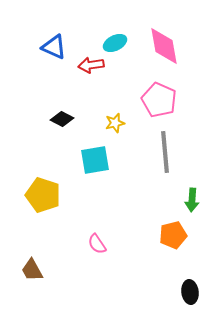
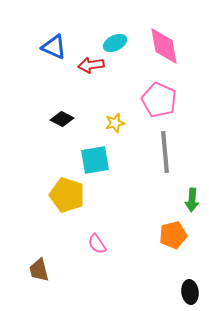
yellow pentagon: moved 24 px right
brown trapezoid: moved 7 px right; rotated 15 degrees clockwise
